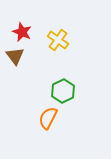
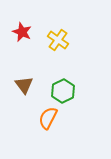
brown triangle: moved 9 px right, 29 px down
